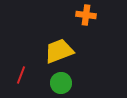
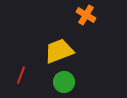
orange cross: rotated 24 degrees clockwise
green circle: moved 3 px right, 1 px up
